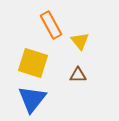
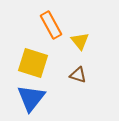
brown triangle: rotated 18 degrees clockwise
blue triangle: moved 1 px left, 1 px up
